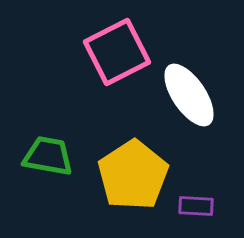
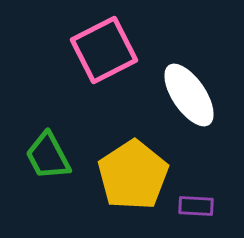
pink square: moved 13 px left, 2 px up
green trapezoid: rotated 128 degrees counterclockwise
